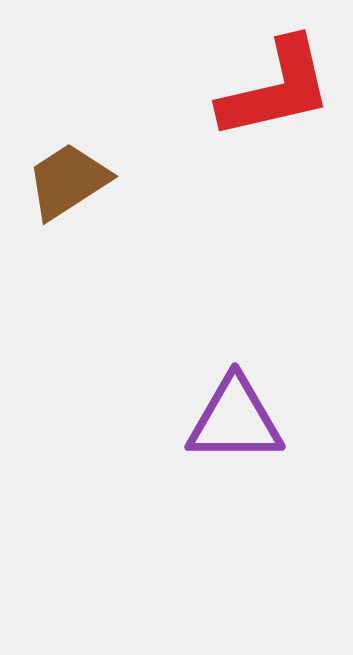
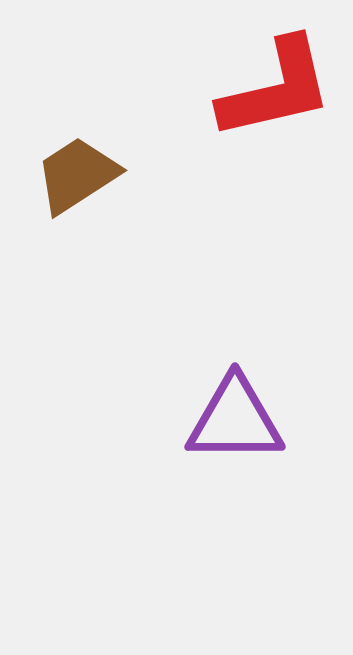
brown trapezoid: moved 9 px right, 6 px up
